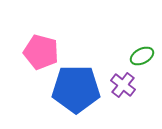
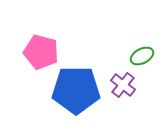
blue pentagon: moved 1 px down
